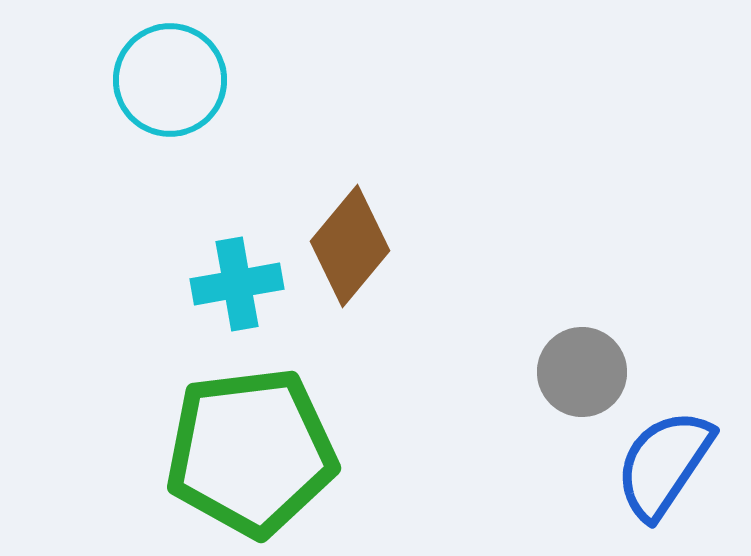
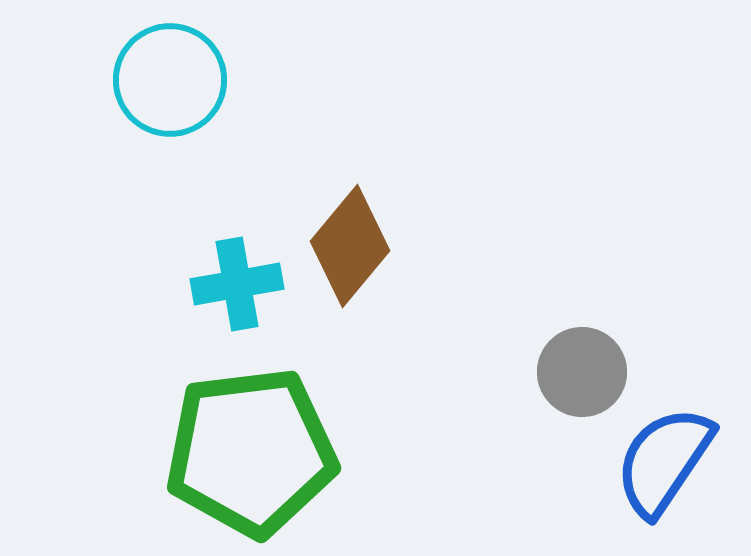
blue semicircle: moved 3 px up
